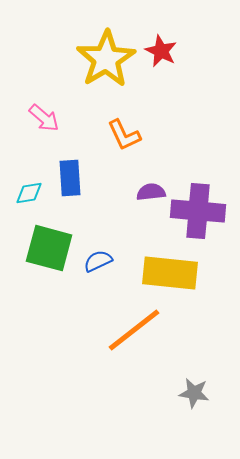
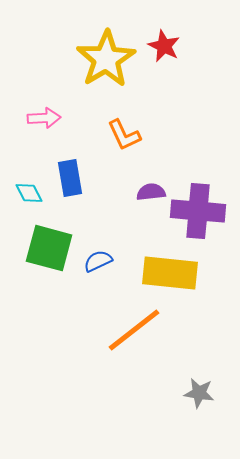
red star: moved 3 px right, 5 px up
pink arrow: rotated 44 degrees counterclockwise
blue rectangle: rotated 6 degrees counterclockwise
cyan diamond: rotated 72 degrees clockwise
gray star: moved 5 px right
